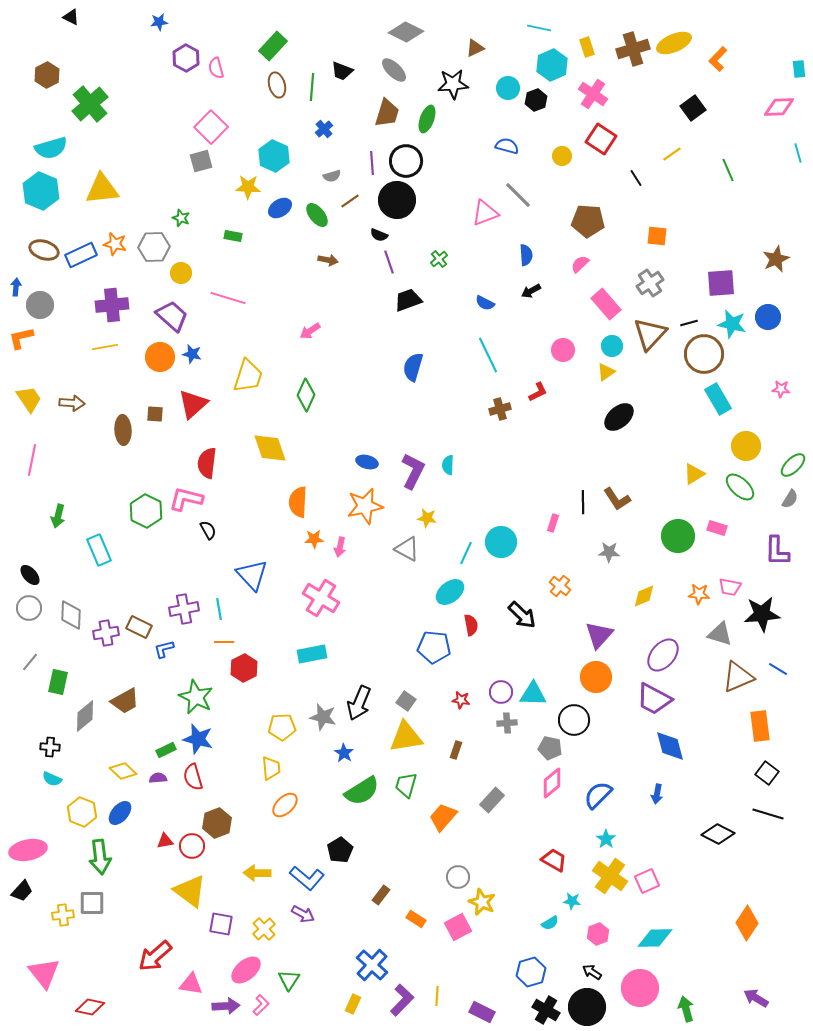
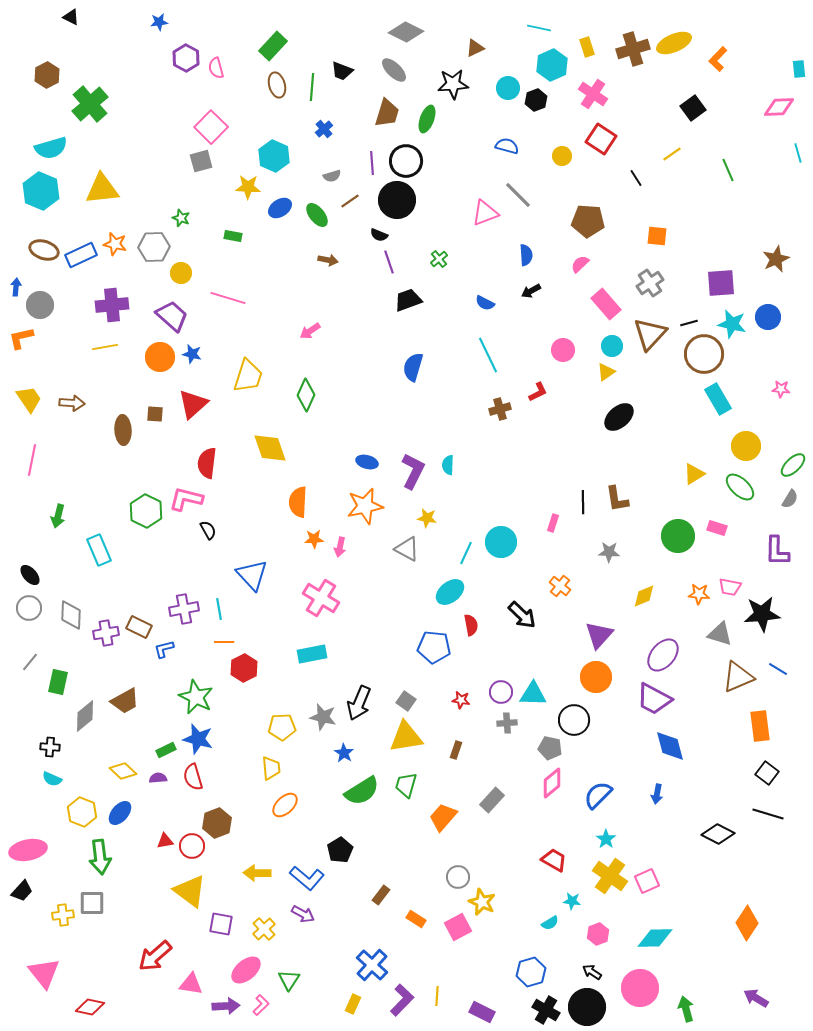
brown L-shape at (617, 499): rotated 24 degrees clockwise
